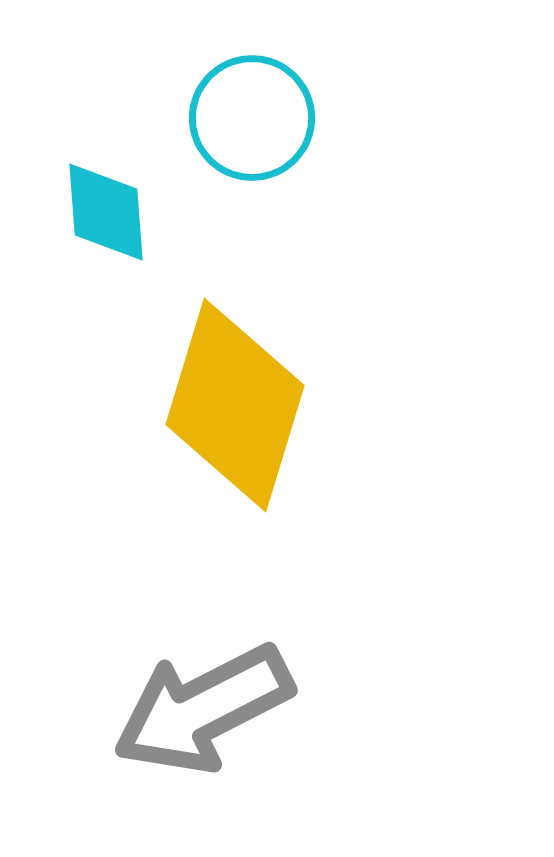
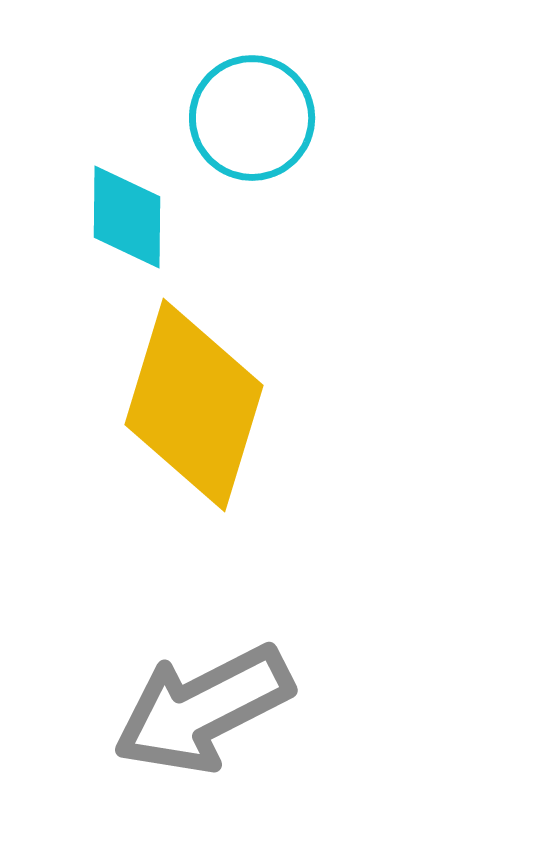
cyan diamond: moved 21 px right, 5 px down; rotated 5 degrees clockwise
yellow diamond: moved 41 px left
